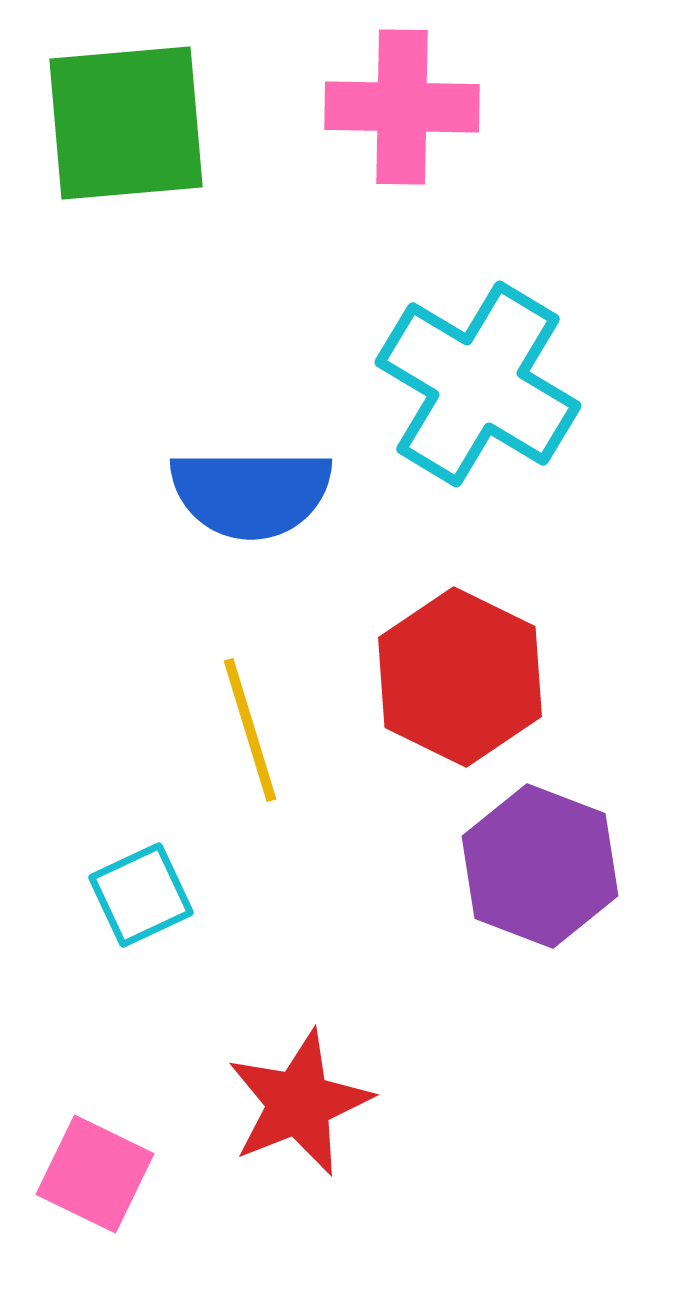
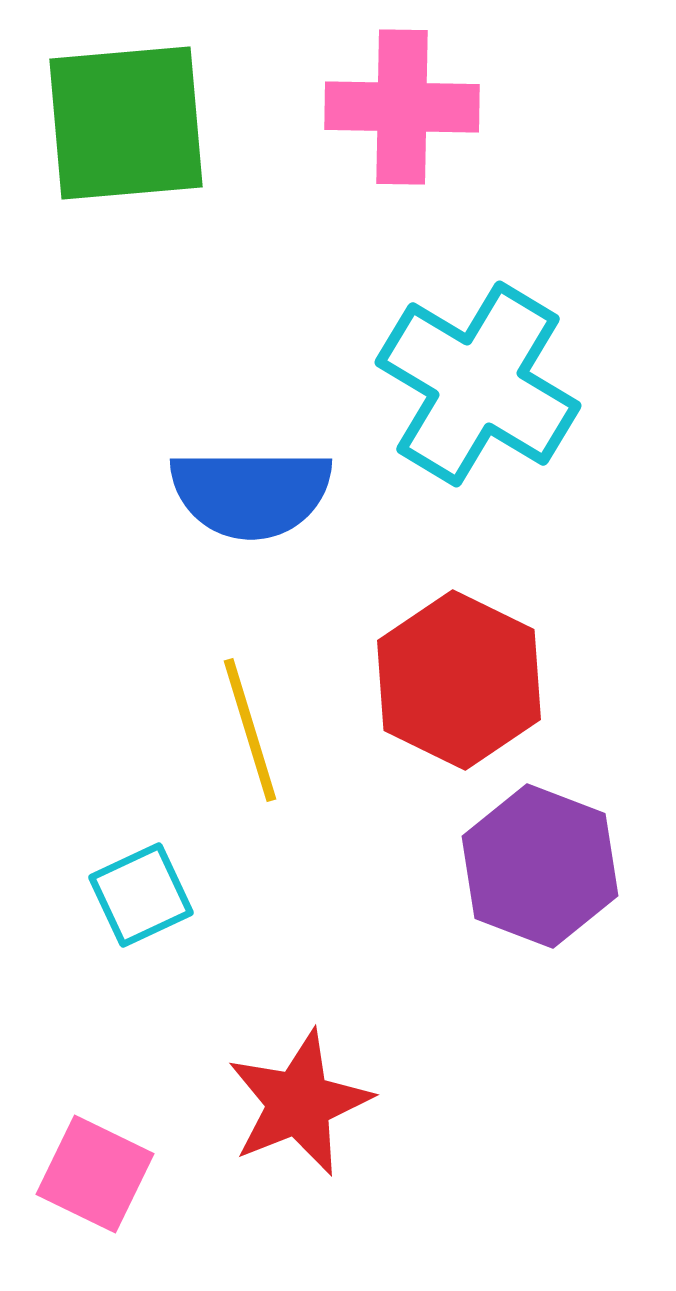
red hexagon: moved 1 px left, 3 px down
